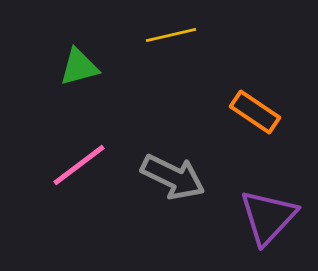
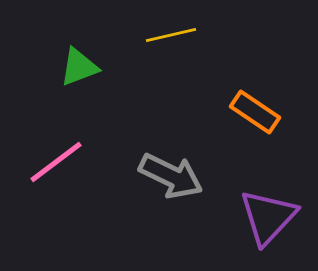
green triangle: rotated 6 degrees counterclockwise
pink line: moved 23 px left, 3 px up
gray arrow: moved 2 px left, 1 px up
